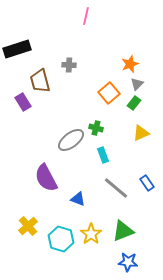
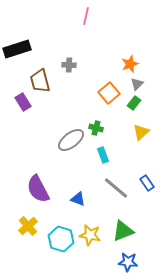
yellow triangle: moved 1 px up; rotated 18 degrees counterclockwise
purple semicircle: moved 8 px left, 11 px down
yellow star: moved 1 px left, 1 px down; rotated 25 degrees counterclockwise
